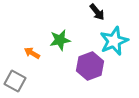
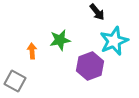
orange arrow: moved 2 px up; rotated 56 degrees clockwise
